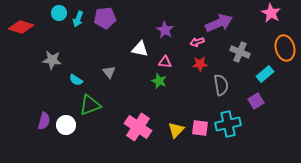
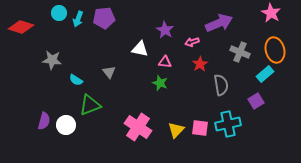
purple pentagon: moved 1 px left
pink arrow: moved 5 px left
orange ellipse: moved 10 px left, 2 px down
red star: rotated 28 degrees counterclockwise
green star: moved 1 px right, 2 px down
